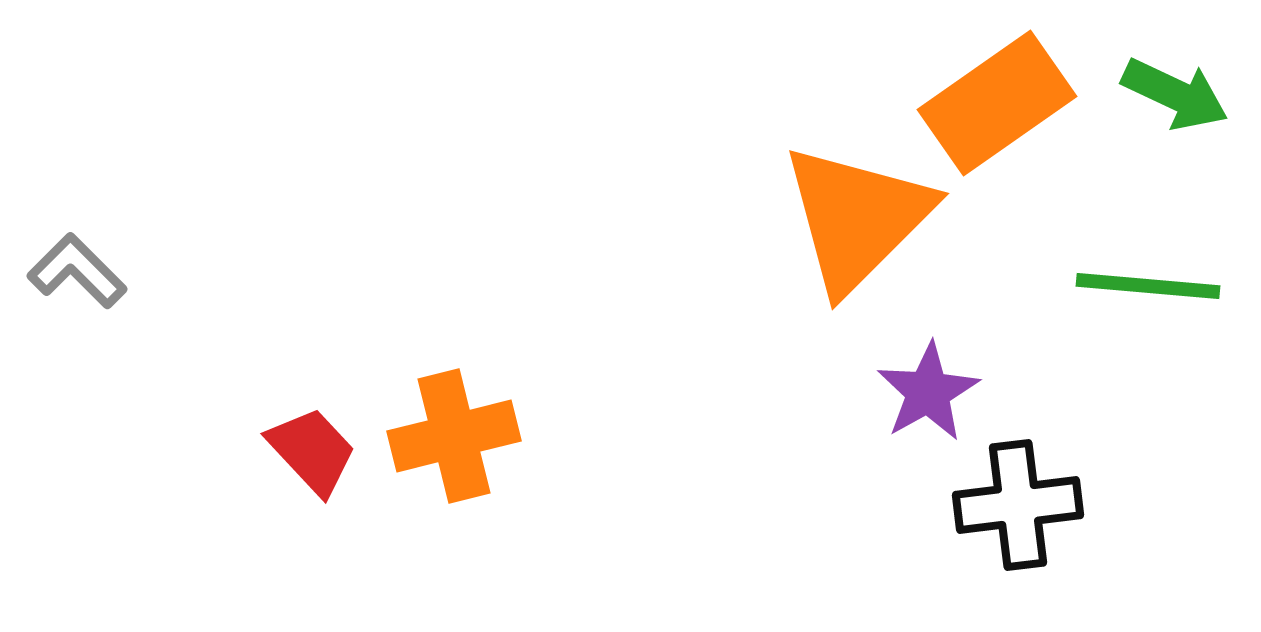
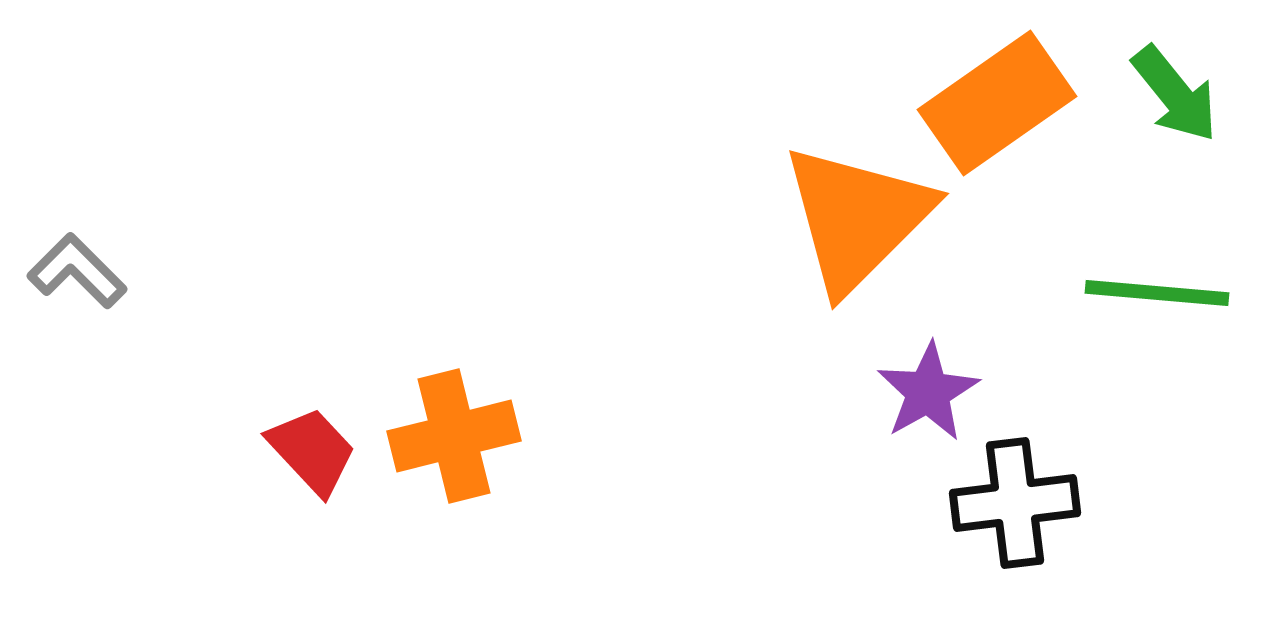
green arrow: rotated 26 degrees clockwise
green line: moved 9 px right, 7 px down
black cross: moved 3 px left, 2 px up
